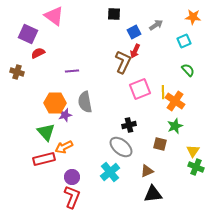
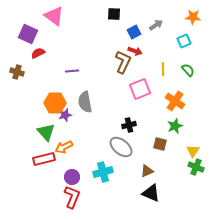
red arrow: rotated 96 degrees counterclockwise
yellow line: moved 23 px up
cyan cross: moved 7 px left; rotated 24 degrees clockwise
black triangle: moved 2 px left, 1 px up; rotated 30 degrees clockwise
